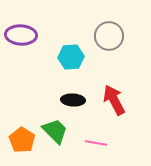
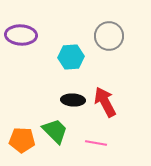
red arrow: moved 9 px left, 2 px down
orange pentagon: rotated 30 degrees counterclockwise
